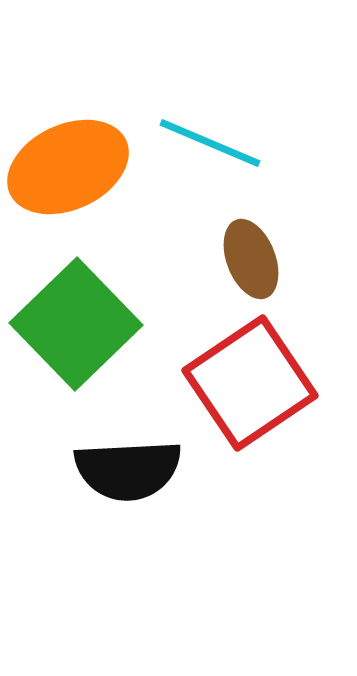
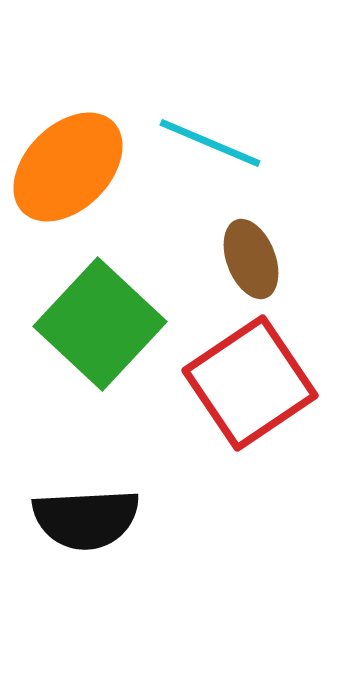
orange ellipse: rotated 20 degrees counterclockwise
green square: moved 24 px right; rotated 3 degrees counterclockwise
black semicircle: moved 42 px left, 49 px down
